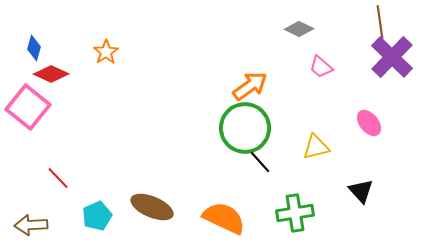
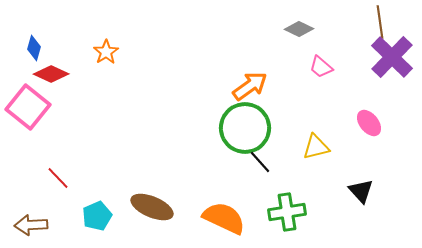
green cross: moved 8 px left, 1 px up
